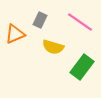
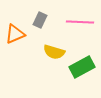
pink line: rotated 32 degrees counterclockwise
yellow semicircle: moved 1 px right, 5 px down
green rectangle: rotated 25 degrees clockwise
